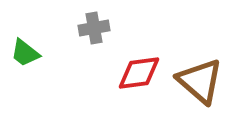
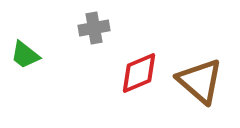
green trapezoid: moved 2 px down
red diamond: rotated 15 degrees counterclockwise
